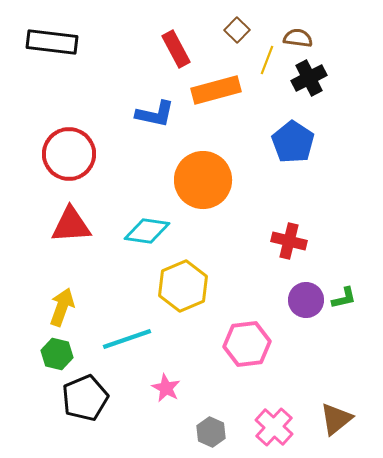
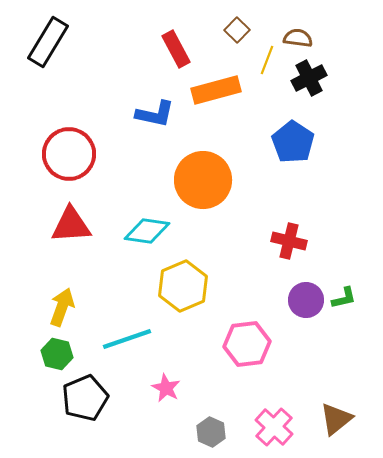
black rectangle: moved 4 px left; rotated 66 degrees counterclockwise
